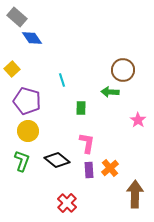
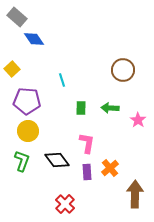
blue diamond: moved 2 px right, 1 px down
green arrow: moved 16 px down
purple pentagon: rotated 12 degrees counterclockwise
black diamond: rotated 15 degrees clockwise
purple rectangle: moved 2 px left, 2 px down
red cross: moved 2 px left, 1 px down
